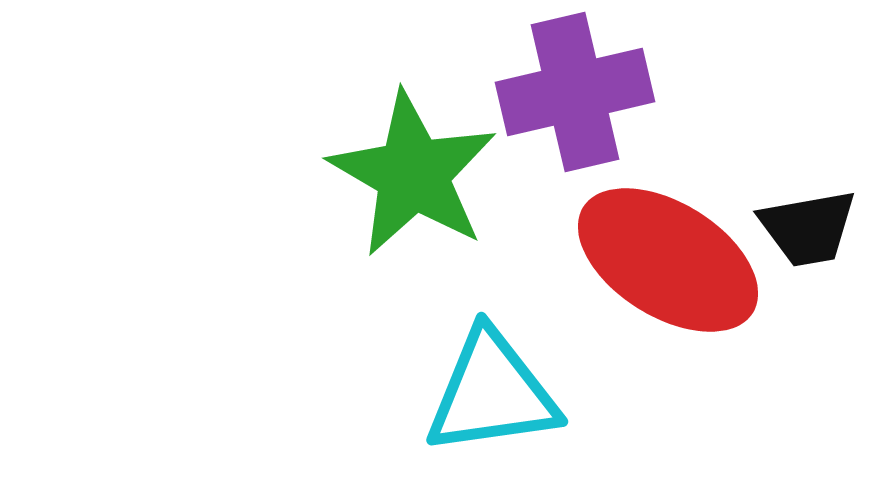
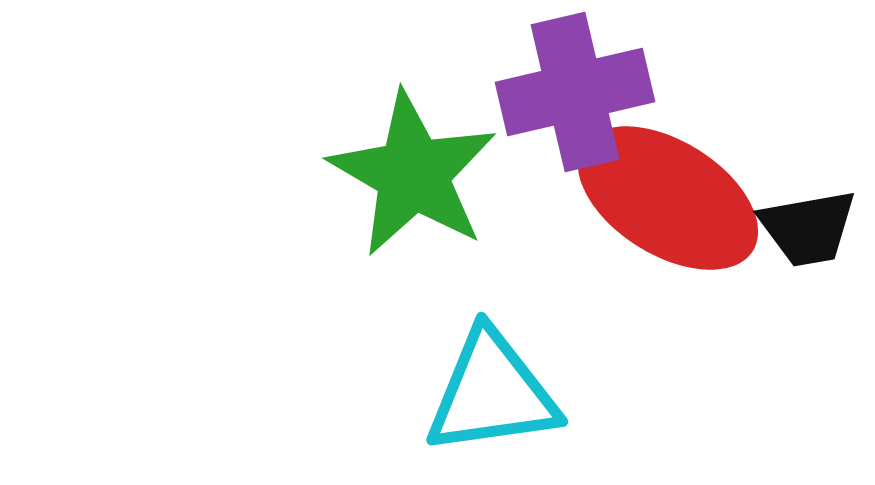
red ellipse: moved 62 px up
